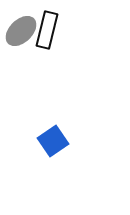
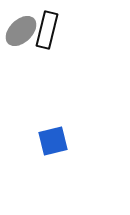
blue square: rotated 20 degrees clockwise
